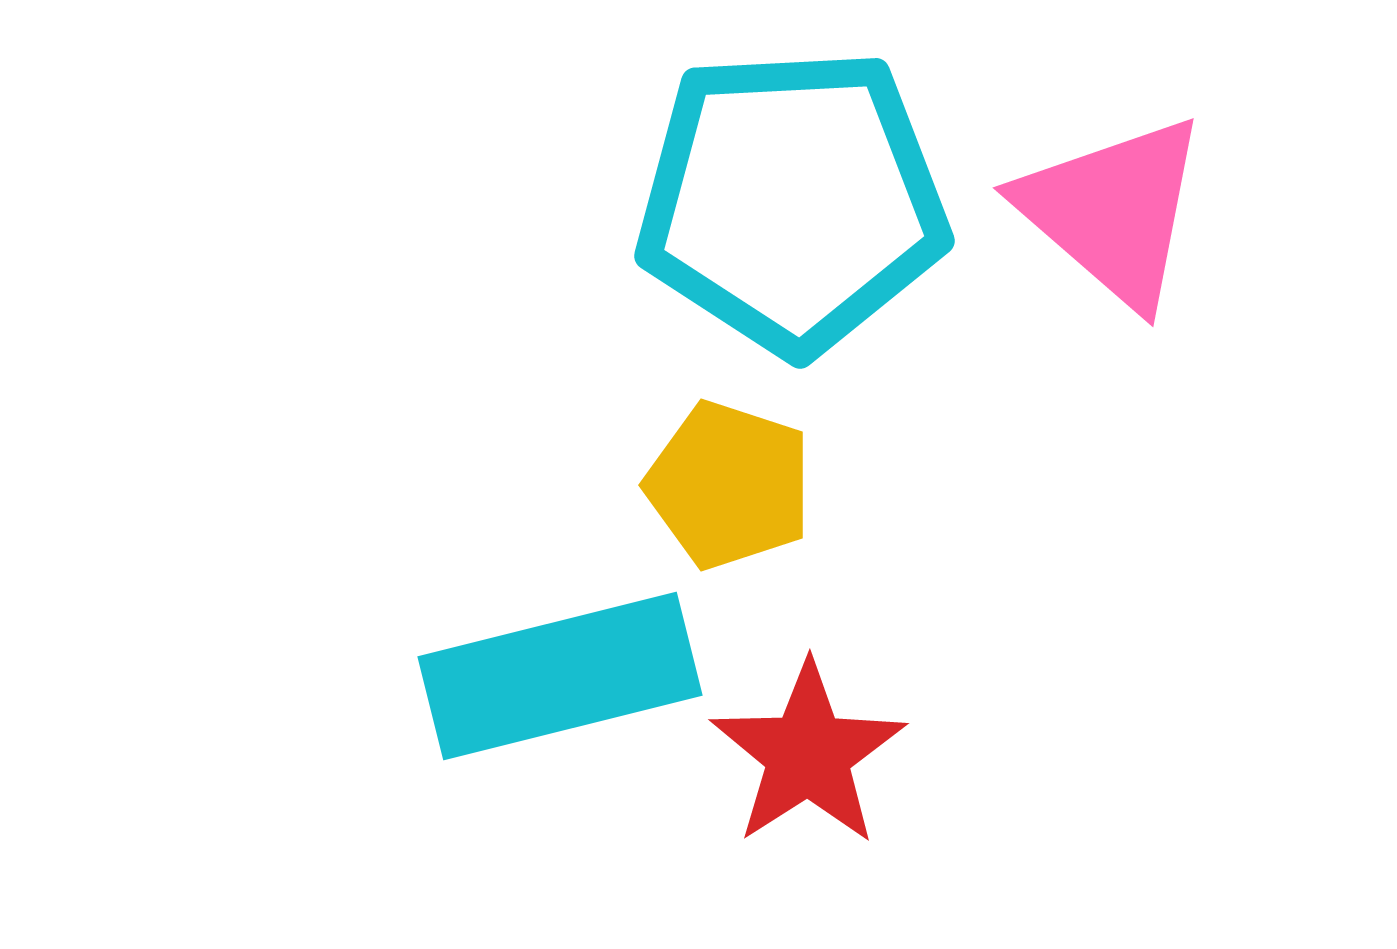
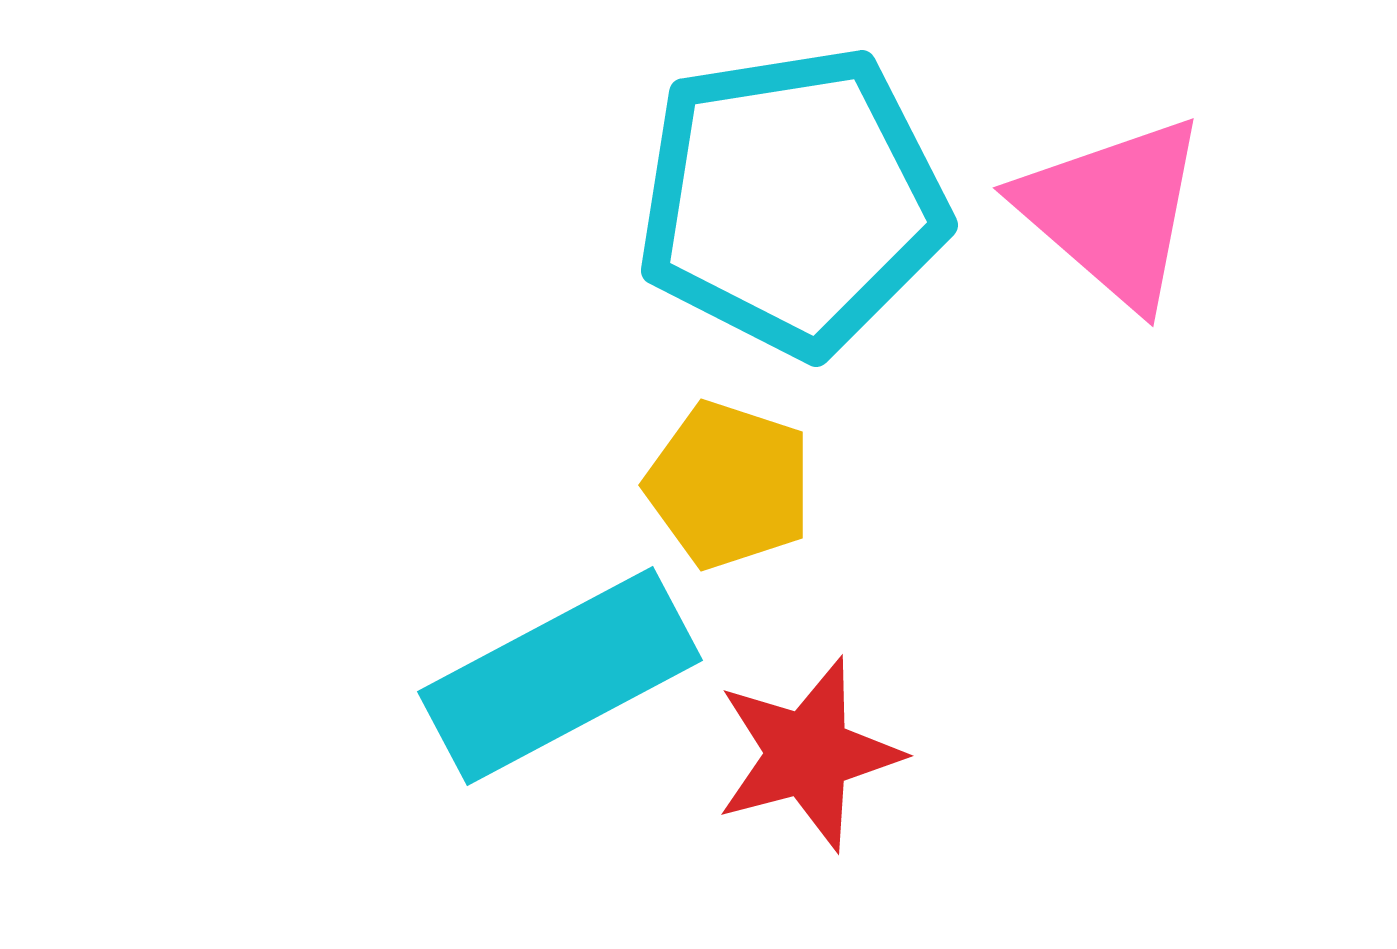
cyan pentagon: rotated 6 degrees counterclockwise
cyan rectangle: rotated 14 degrees counterclockwise
red star: rotated 18 degrees clockwise
